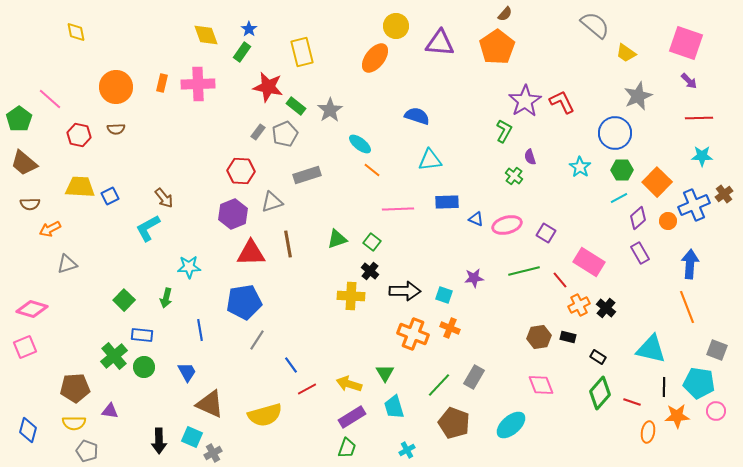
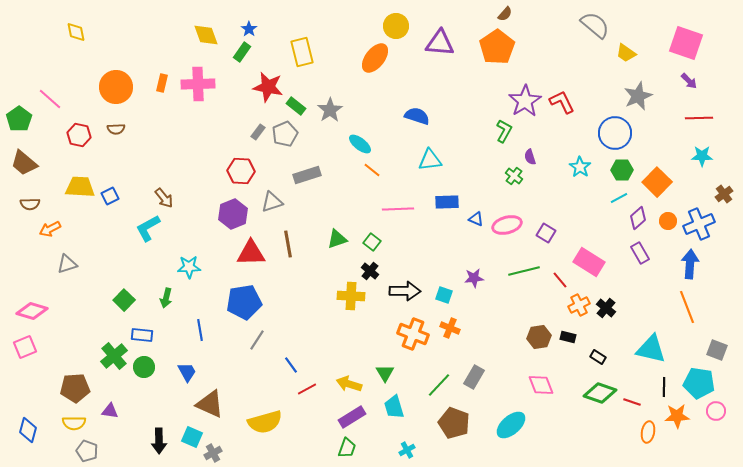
blue cross at (694, 205): moved 5 px right, 19 px down
pink diamond at (32, 309): moved 2 px down
green diamond at (600, 393): rotated 68 degrees clockwise
yellow semicircle at (265, 415): moved 7 px down
